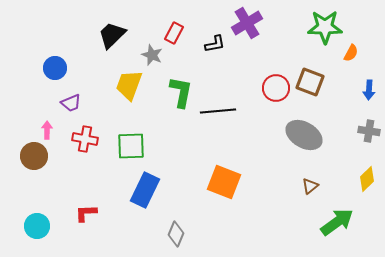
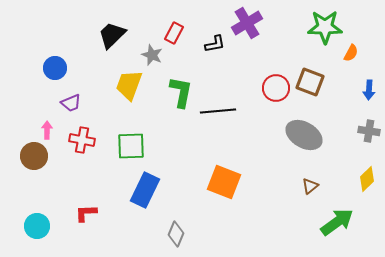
red cross: moved 3 px left, 1 px down
